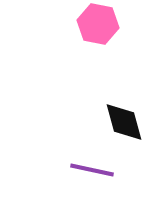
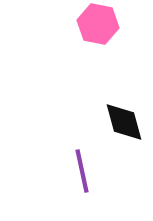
purple line: moved 10 px left, 1 px down; rotated 66 degrees clockwise
